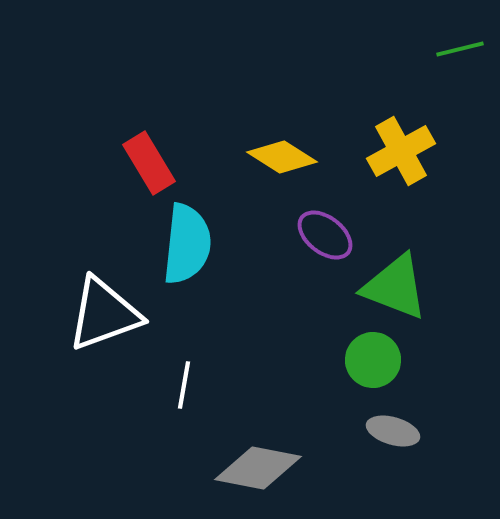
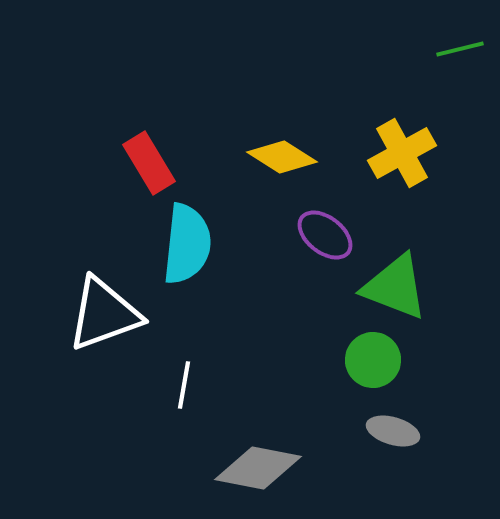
yellow cross: moved 1 px right, 2 px down
